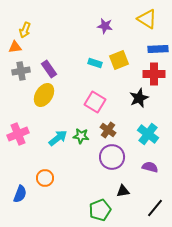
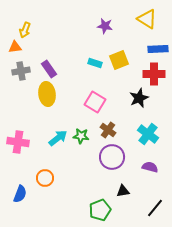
yellow ellipse: moved 3 px right, 1 px up; rotated 40 degrees counterclockwise
pink cross: moved 8 px down; rotated 30 degrees clockwise
